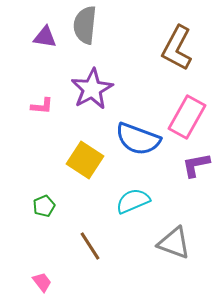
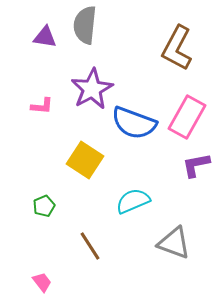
blue semicircle: moved 4 px left, 16 px up
